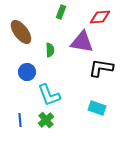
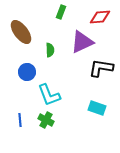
purple triangle: rotated 35 degrees counterclockwise
green cross: rotated 21 degrees counterclockwise
